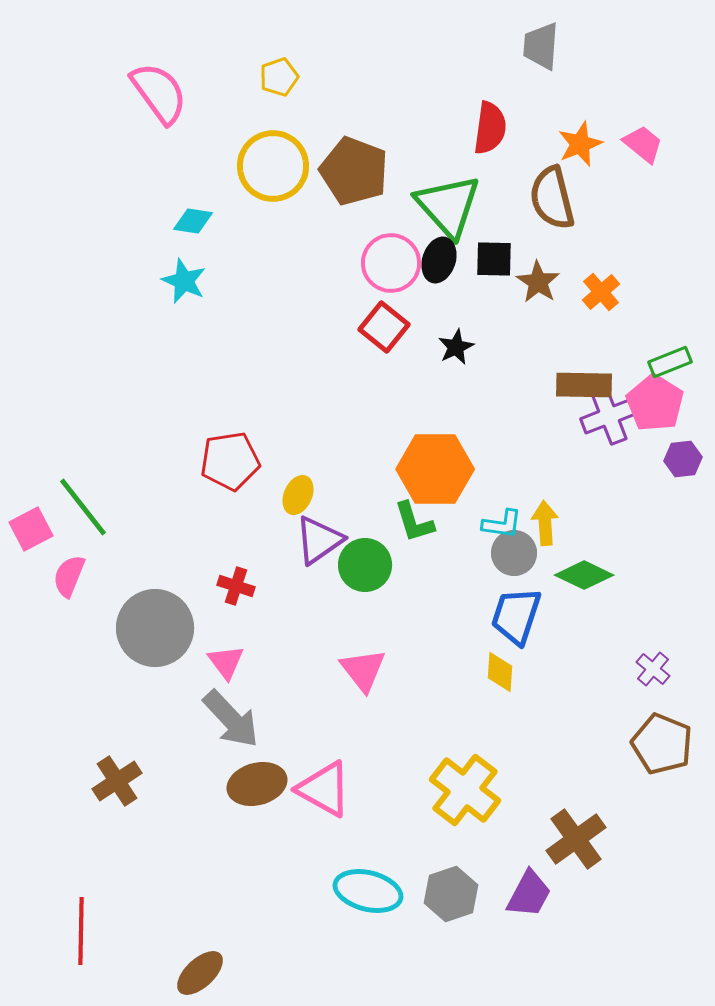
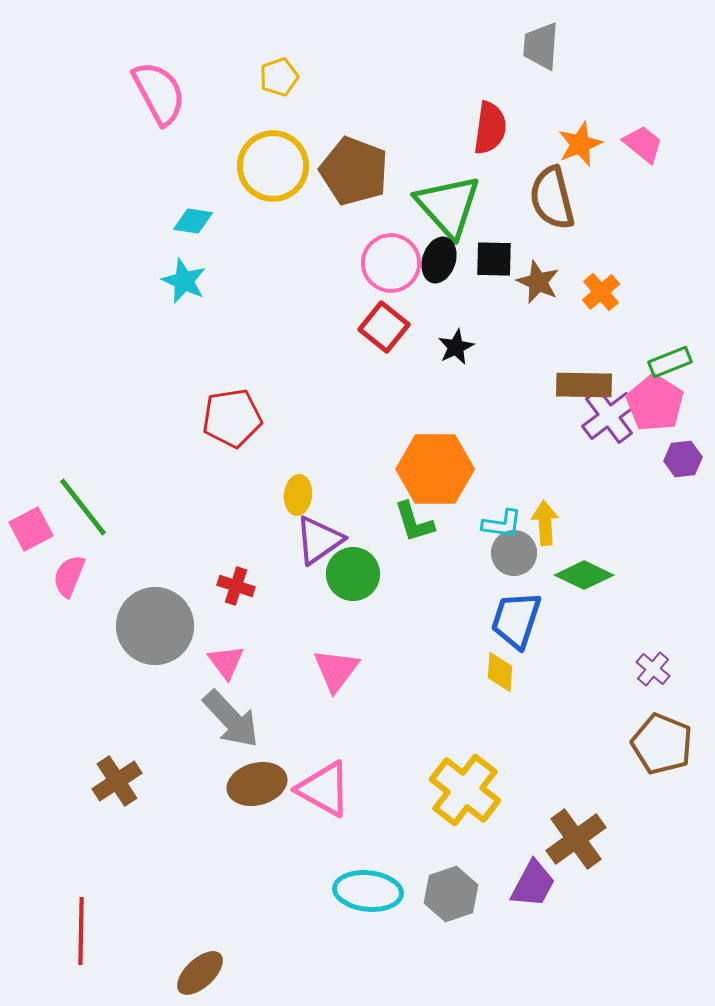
pink semicircle at (159, 93): rotated 8 degrees clockwise
brown star at (538, 282): rotated 9 degrees counterclockwise
purple cross at (609, 416): rotated 16 degrees counterclockwise
red pentagon at (230, 461): moved 2 px right, 43 px up
yellow ellipse at (298, 495): rotated 18 degrees counterclockwise
green circle at (365, 565): moved 12 px left, 9 px down
blue trapezoid at (516, 616): moved 4 px down
gray circle at (155, 628): moved 2 px up
pink triangle at (363, 670): moved 27 px left; rotated 15 degrees clockwise
cyan ellipse at (368, 891): rotated 8 degrees counterclockwise
purple trapezoid at (529, 894): moved 4 px right, 10 px up
